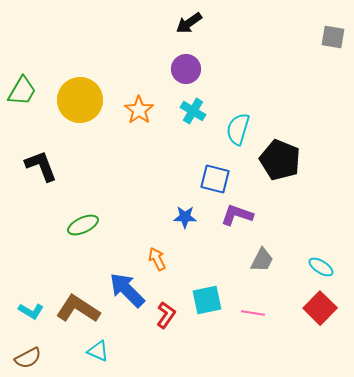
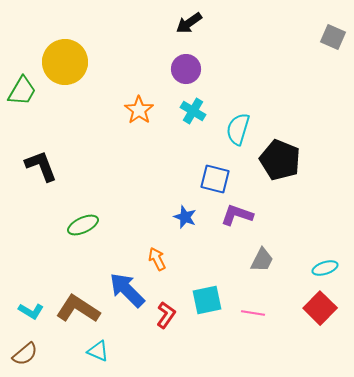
gray square: rotated 15 degrees clockwise
yellow circle: moved 15 px left, 38 px up
blue star: rotated 20 degrees clockwise
cyan ellipse: moved 4 px right, 1 px down; rotated 50 degrees counterclockwise
brown semicircle: moved 3 px left, 4 px up; rotated 12 degrees counterclockwise
